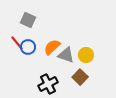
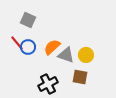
brown square: rotated 35 degrees counterclockwise
